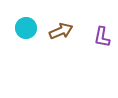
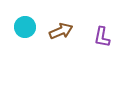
cyan circle: moved 1 px left, 1 px up
